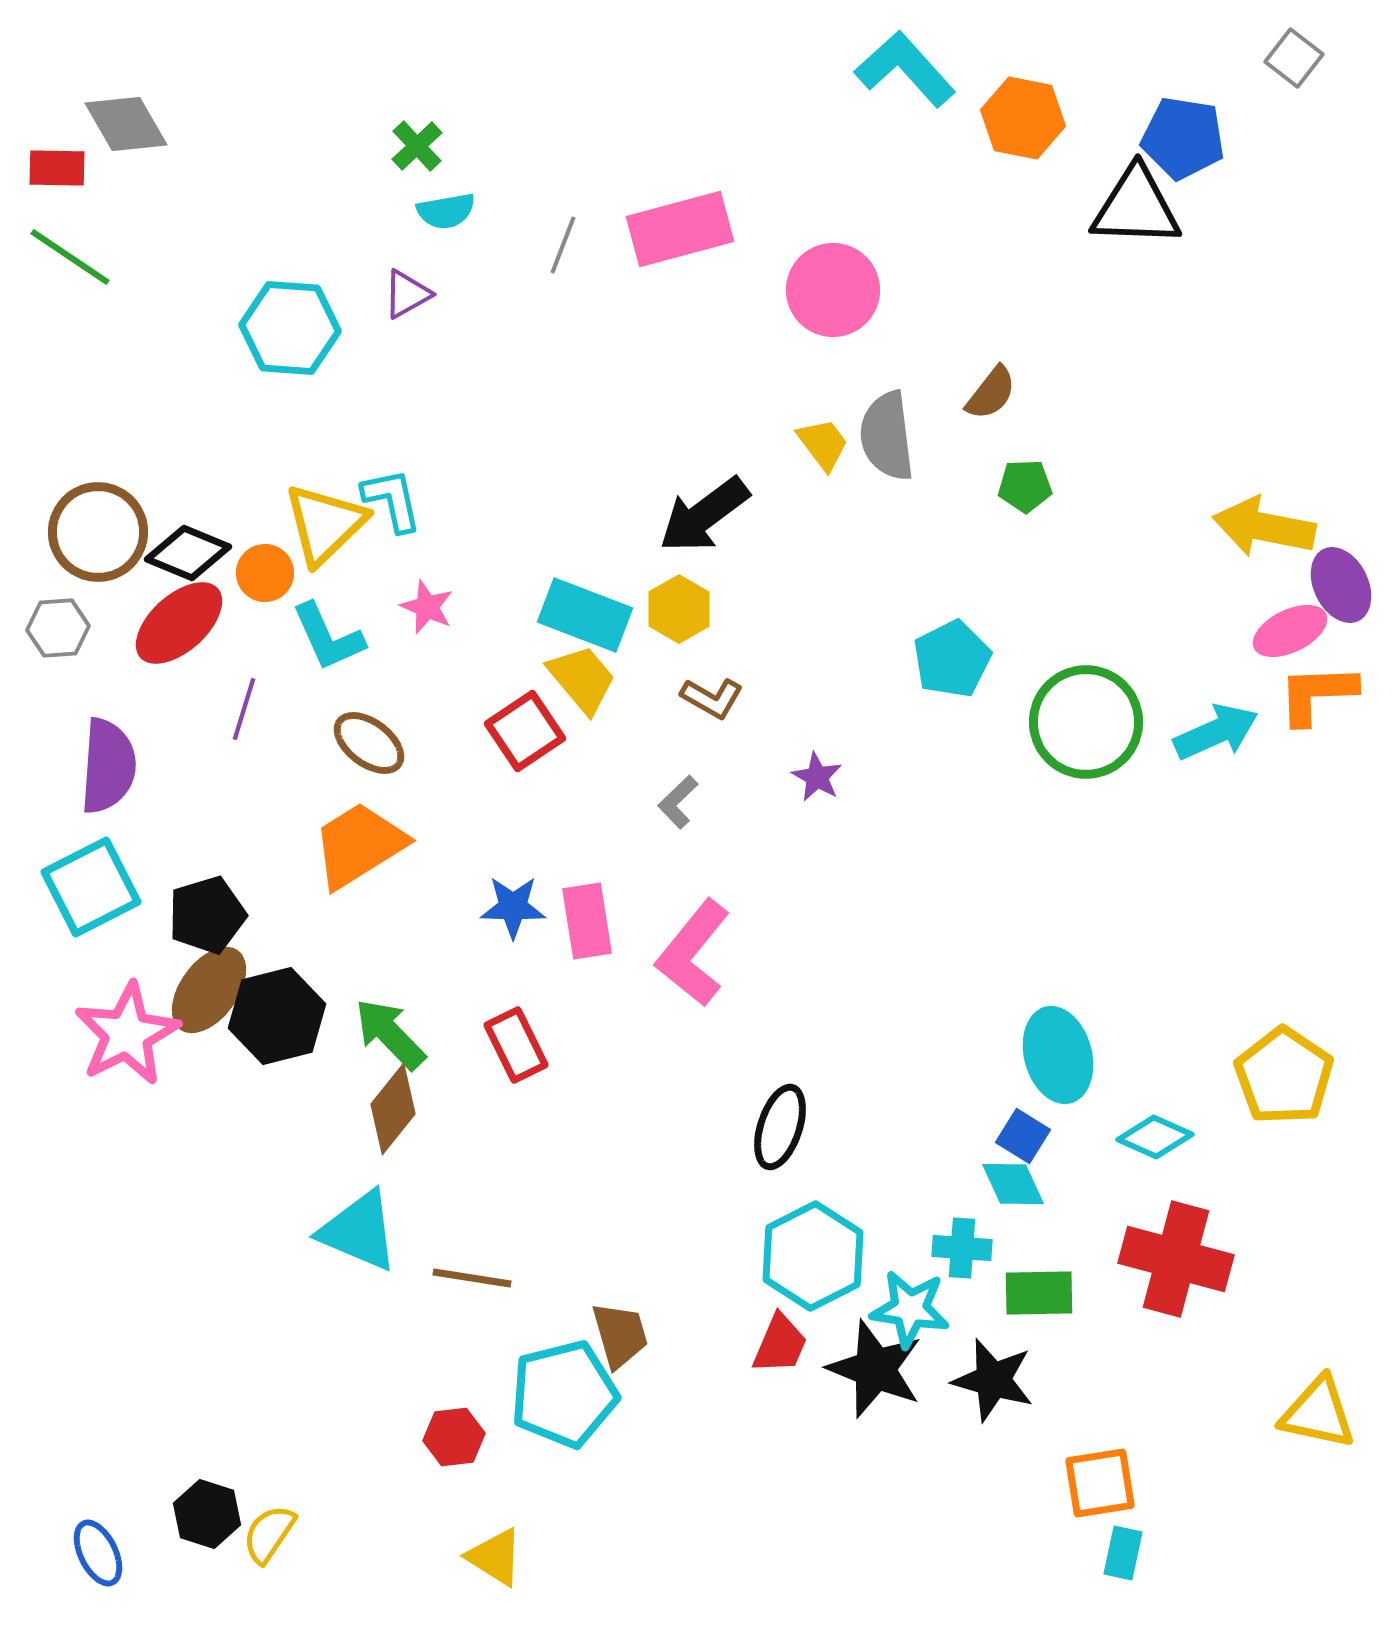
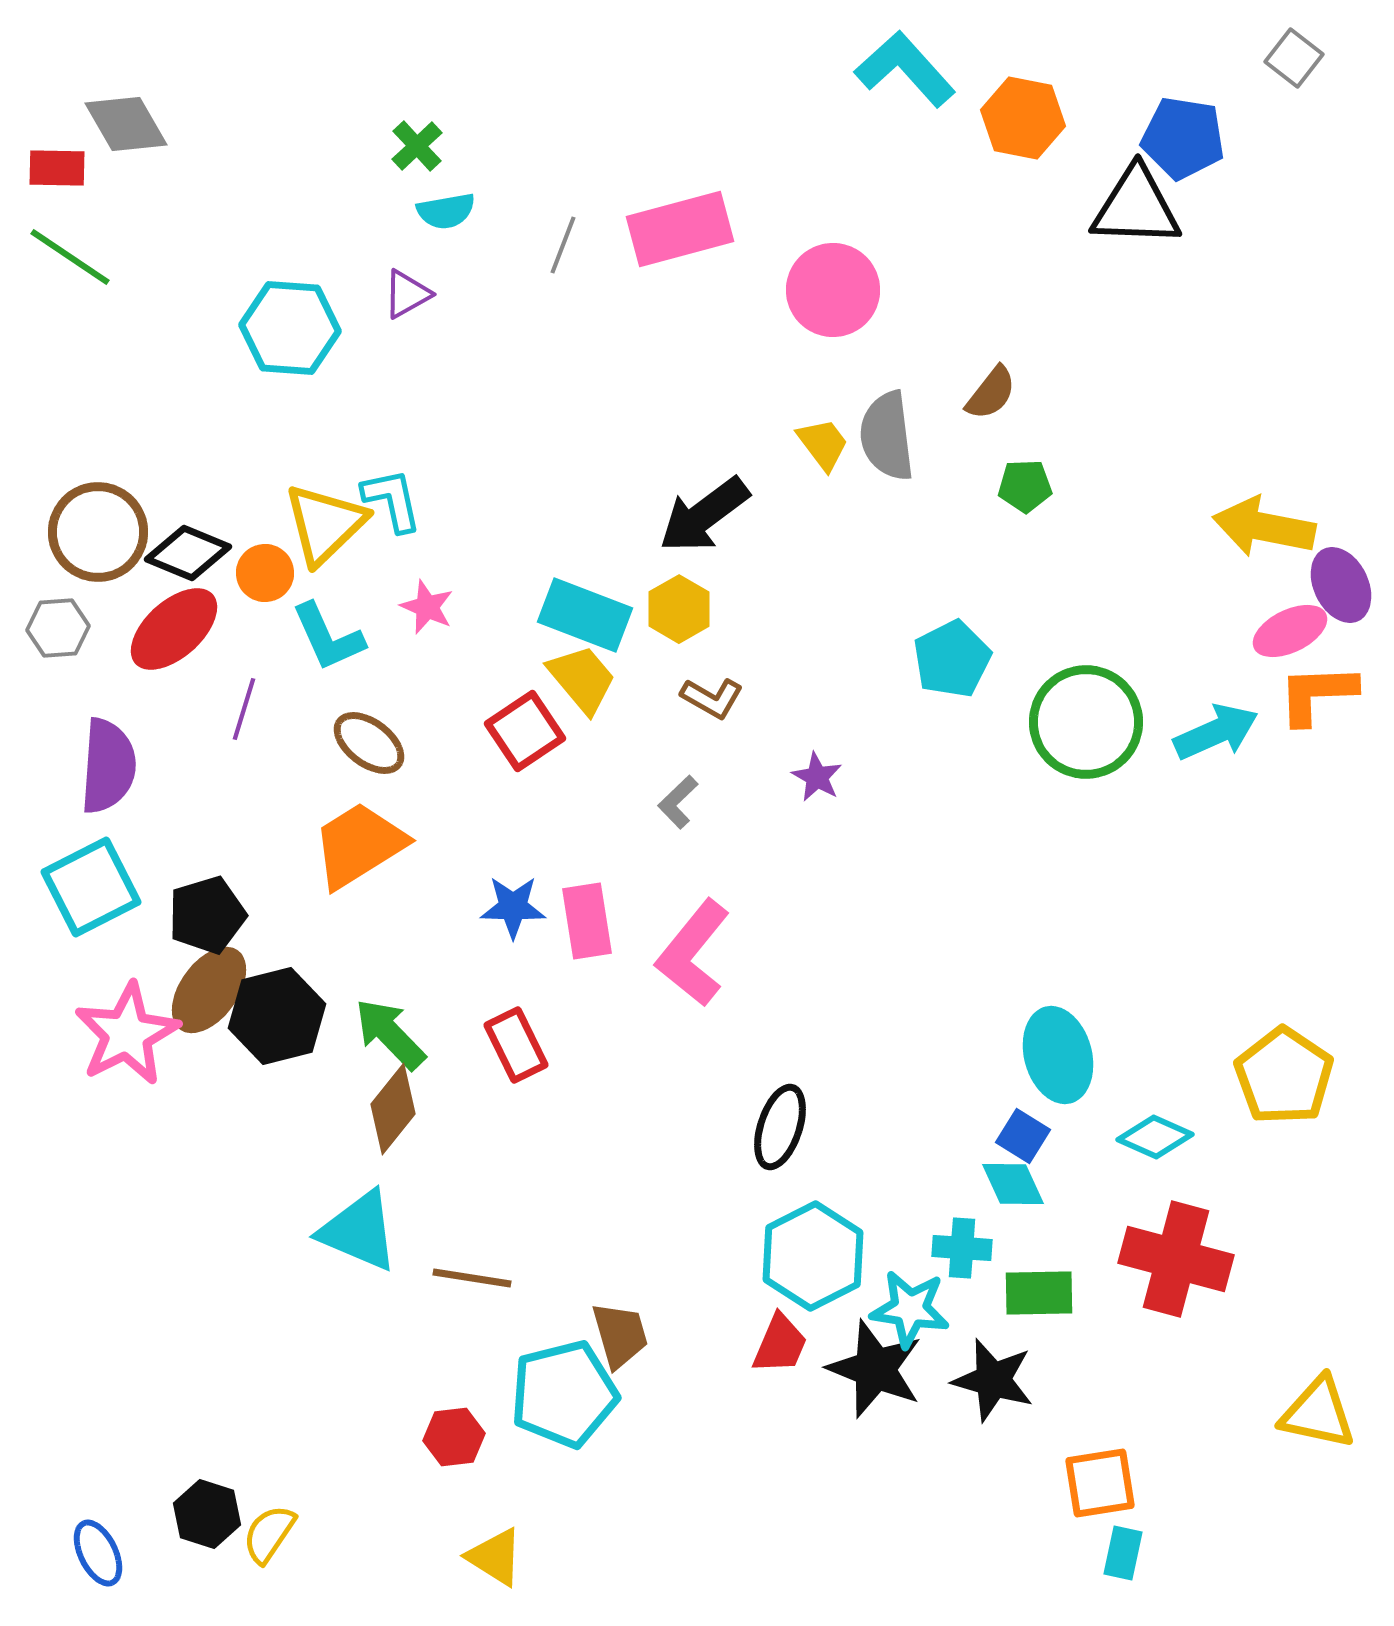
red ellipse at (179, 623): moved 5 px left, 6 px down
